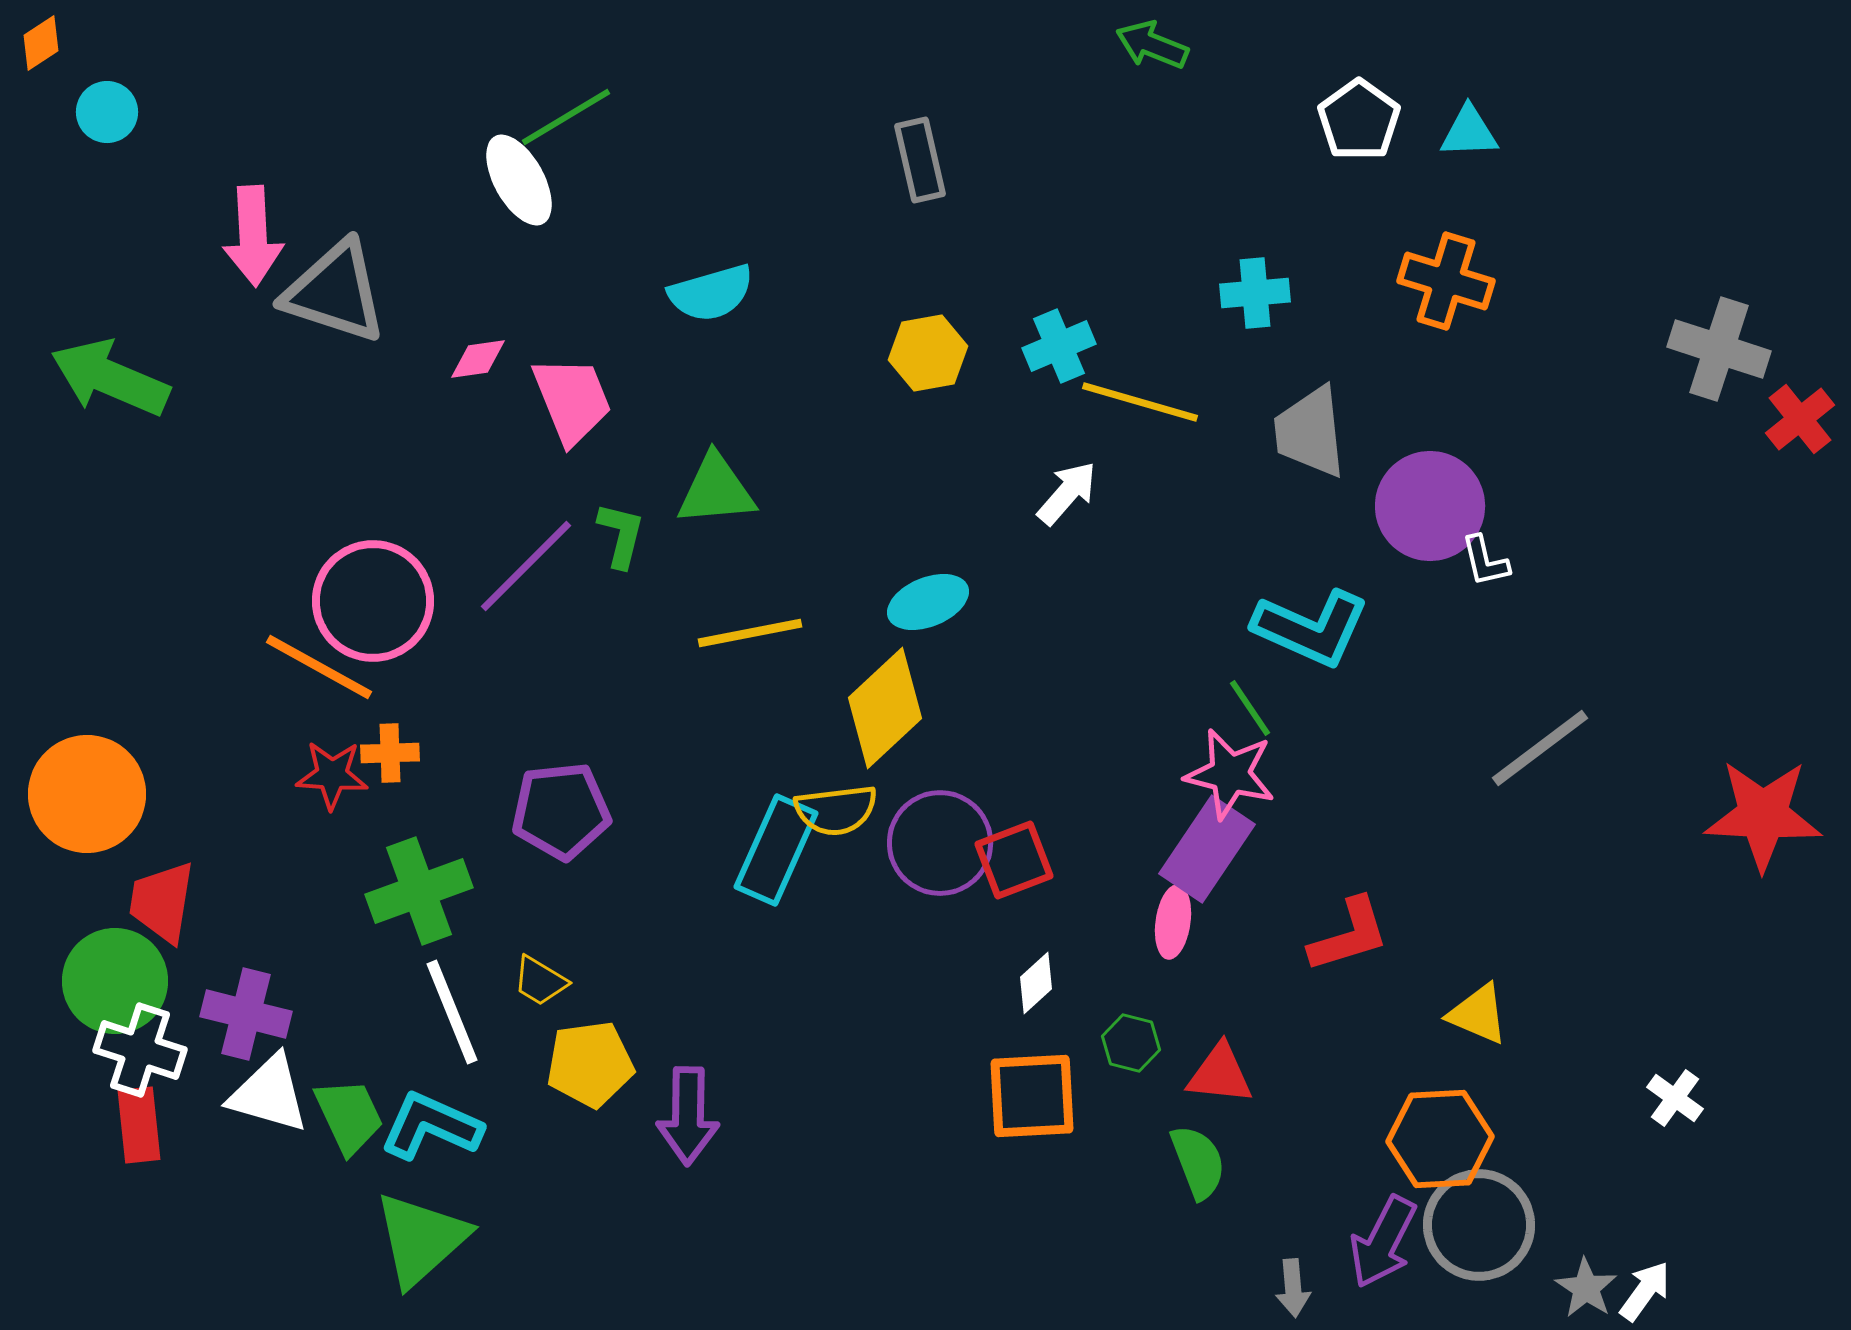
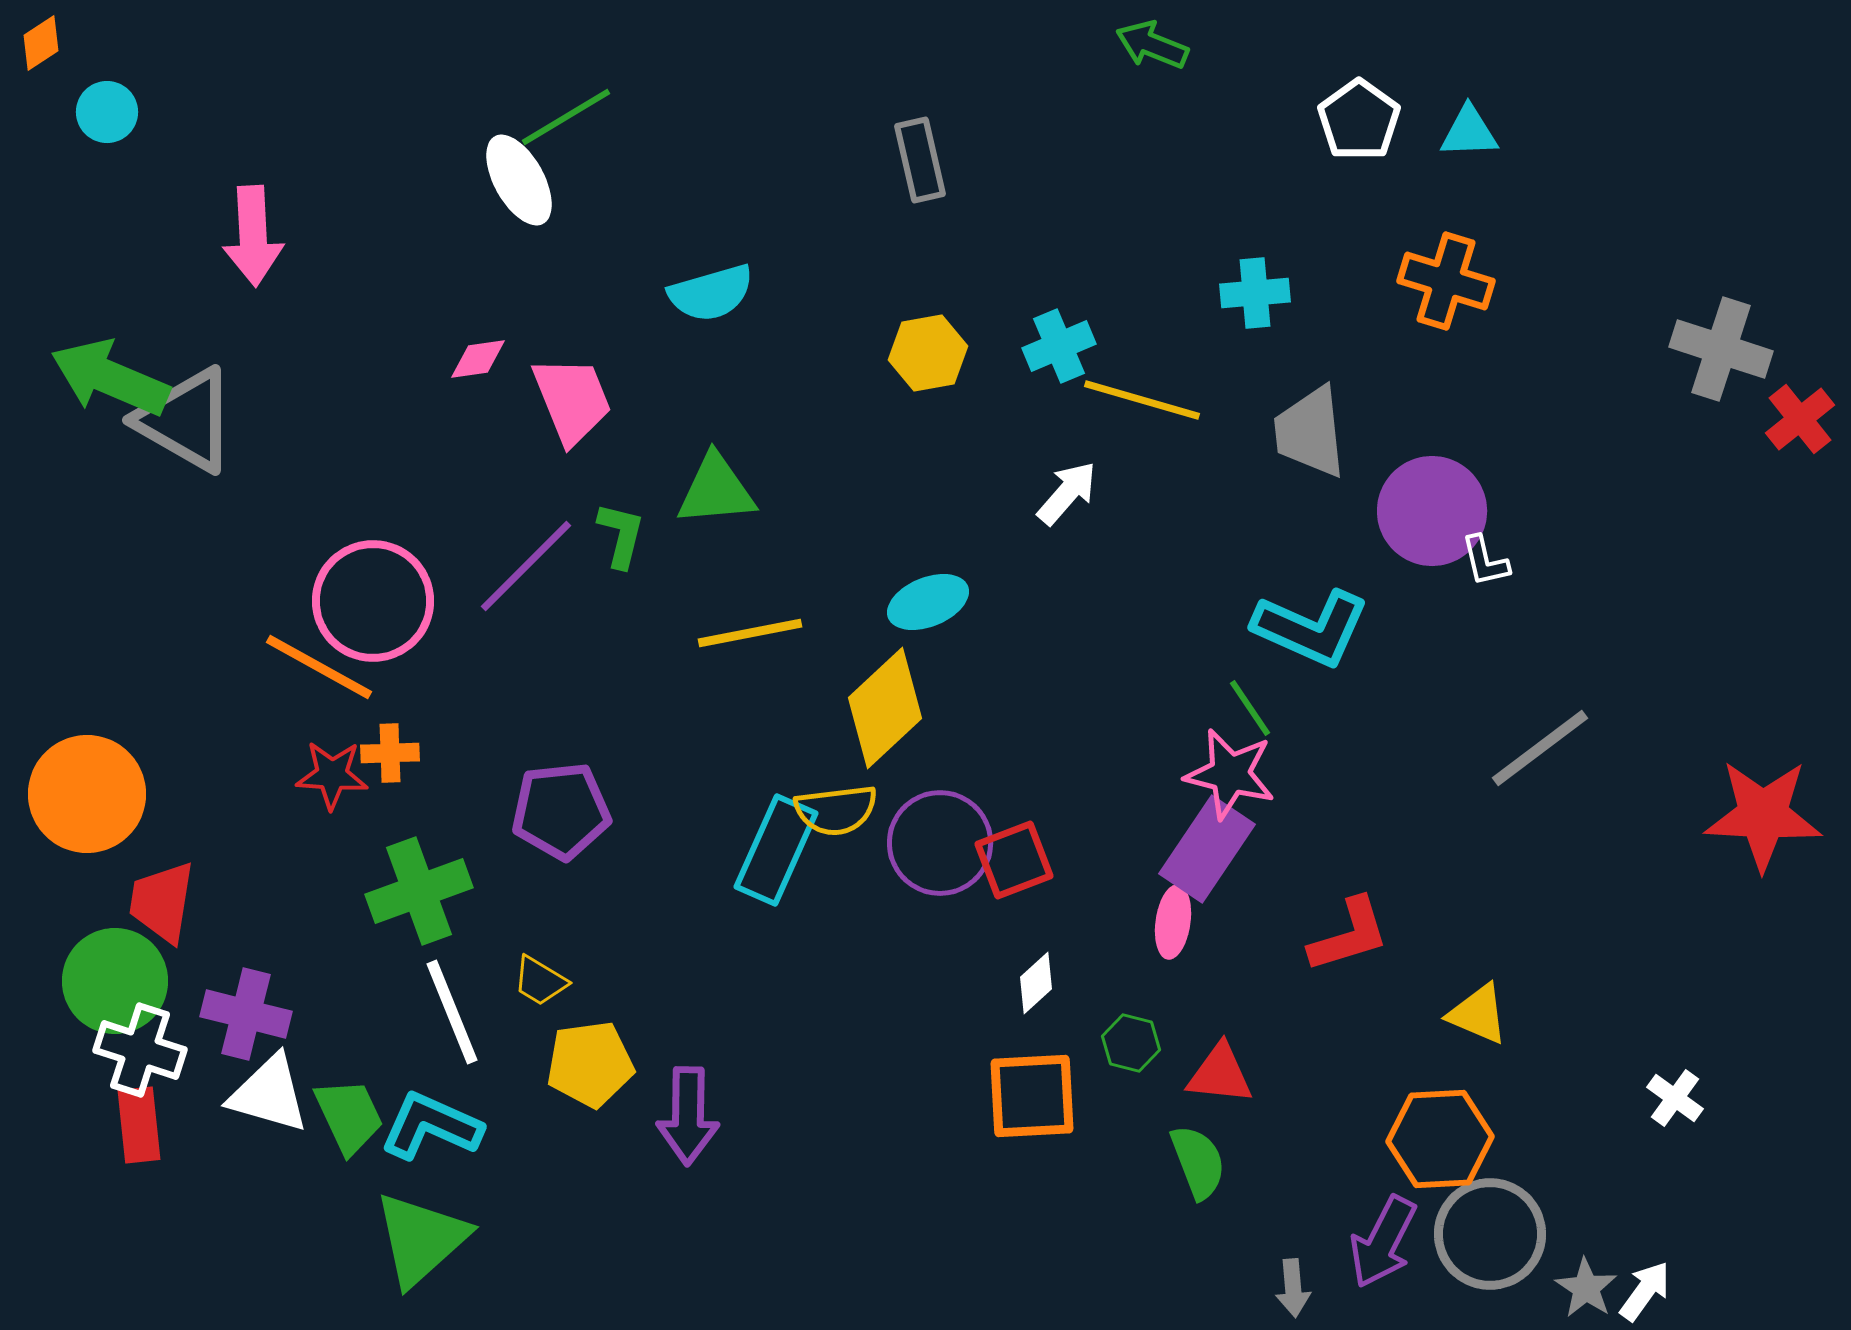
gray triangle at (335, 292): moved 149 px left, 128 px down; rotated 12 degrees clockwise
gray cross at (1719, 349): moved 2 px right
yellow line at (1140, 402): moved 2 px right, 2 px up
purple circle at (1430, 506): moved 2 px right, 5 px down
gray circle at (1479, 1225): moved 11 px right, 9 px down
